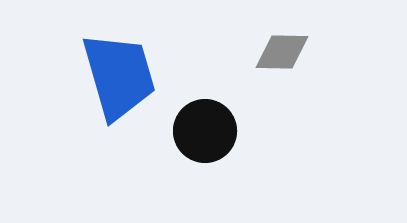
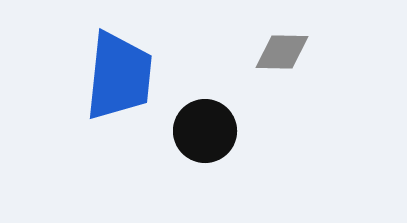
blue trapezoid: rotated 22 degrees clockwise
